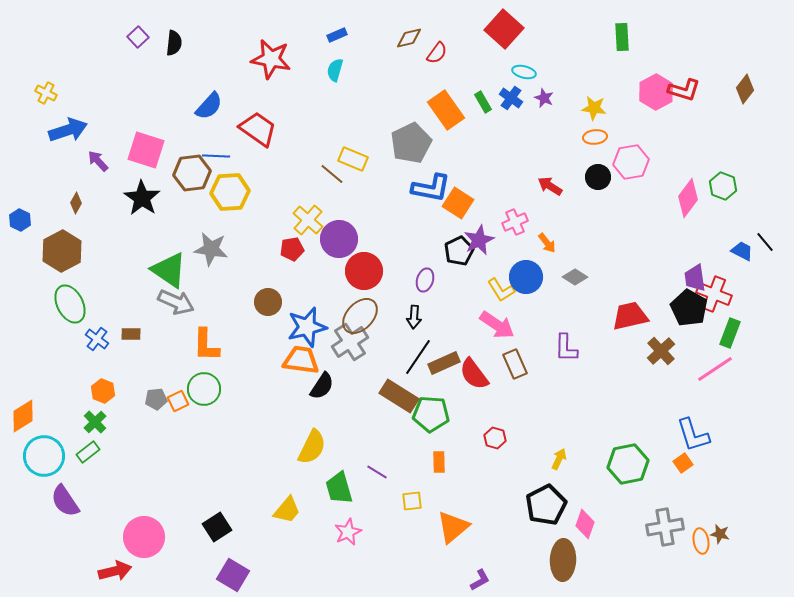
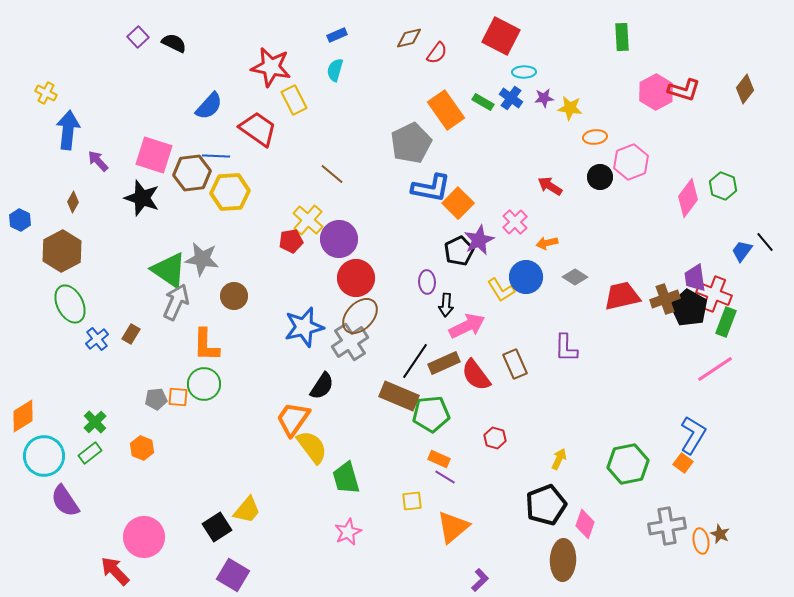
red square at (504, 29): moved 3 px left, 7 px down; rotated 15 degrees counterclockwise
black semicircle at (174, 43): rotated 70 degrees counterclockwise
red star at (271, 59): moved 8 px down
cyan ellipse at (524, 72): rotated 15 degrees counterclockwise
purple star at (544, 98): rotated 30 degrees counterclockwise
green rectangle at (483, 102): rotated 30 degrees counterclockwise
yellow star at (594, 108): moved 24 px left
blue arrow at (68, 130): rotated 66 degrees counterclockwise
pink square at (146, 150): moved 8 px right, 5 px down
yellow rectangle at (353, 159): moved 59 px left, 59 px up; rotated 40 degrees clockwise
pink hexagon at (631, 162): rotated 12 degrees counterclockwise
black circle at (598, 177): moved 2 px right
black star at (142, 198): rotated 15 degrees counterclockwise
brown diamond at (76, 203): moved 3 px left, 1 px up
orange square at (458, 203): rotated 12 degrees clockwise
pink cross at (515, 222): rotated 20 degrees counterclockwise
orange arrow at (547, 243): rotated 115 degrees clockwise
gray star at (211, 249): moved 9 px left, 10 px down
red pentagon at (292, 249): moved 1 px left, 8 px up
blue trapezoid at (742, 251): rotated 80 degrees counterclockwise
red circle at (364, 271): moved 8 px left, 7 px down
purple ellipse at (425, 280): moved 2 px right, 2 px down; rotated 20 degrees counterclockwise
gray arrow at (176, 302): rotated 90 degrees counterclockwise
brown circle at (268, 302): moved 34 px left, 6 px up
red trapezoid at (630, 316): moved 8 px left, 20 px up
black arrow at (414, 317): moved 32 px right, 12 px up
pink arrow at (497, 325): moved 30 px left, 1 px down; rotated 60 degrees counterclockwise
blue star at (307, 327): moved 3 px left
green rectangle at (730, 333): moved 4 px left, 11 px up
brown rectangle at (131, 334): rotated 60 degrees counterclockwise
blue cross at (97, 339): rotated 15 degrees clockwise
brown cross at (661, 351): moved 4 px right, 52 px up; rotated 24 degrees clockwise
black line at (418, 357): moved 3 px left, 4 px down
orange trapezoid at (301, 360): moved 8 px left, 59 px down; rotated 63 degrees counterclockwise
red semicircle at (474, 374): moved 2 px right, 1 px down
green circle at (204, 389): moved 5 px up
orange hexagon at (103, 391): moved 39 px right, 57 px down
brown rectangle at (399, 396): rotated 9 degrees counterclockwise
orange square at (178, 401): moved 4 px up; rotated 30 degrees clockwise
green pentagon at (431, 414): rotated 9 degrees counterclockwise
blue L-shape at (693, 435): rotated 132 degrees counterclockwise
yellow semicircle at (312, 447): rotated 63 degrees counterclockwise
green rectangle at (88, 452): moved 2 px right, 1 px down
orange rectangle at (439, 462): moved 3 px up; rotated 65 degrees counterclockwise
orange square at (683, 463): rotated 18 degrees counterclockwise
purple line at (377, 472): moved 68 px right, 5 px down
green trapezoid at (339, 488): moved 7 px right, 10 px up
black pentagon at (546, 505): rotated 6 degrees clockwise
yellow trapezoid at (287, 510): moved 40 px left
gray cross at (665, 527): moved 2 px right, 1 px up
brown star at (720, 534): rotated 12 degrees clockwise
red arrow at (115, 571): rotated 120 degrees counterclockwise
purple L-shape at (480, 580): rotated 15 degrees counterclockwise
